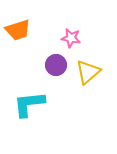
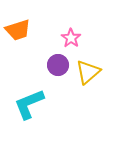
pink star: rotated 24 degrees clockwise
purple circle: moved 2 px right
cyan L-shape: rotated 16 degrees counterclockwise
